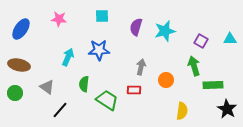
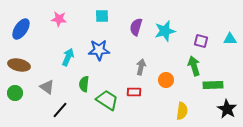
purple square: rotated 16 degrees counterclockwise
red rectangle: moved 2 px down
